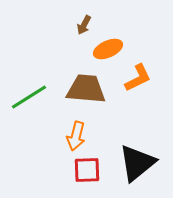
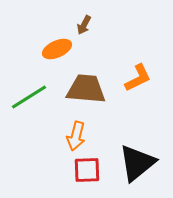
orange ellipse: moved 51 px left
